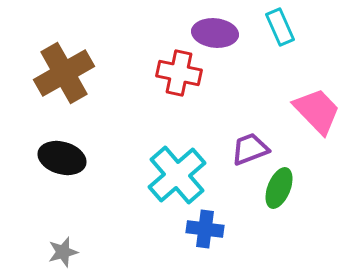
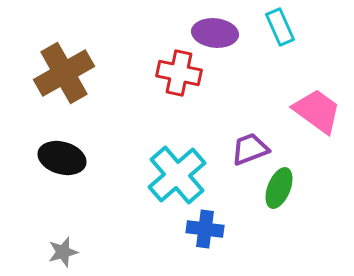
pink trapezoid: rotated 10 degrees counterclockwise
